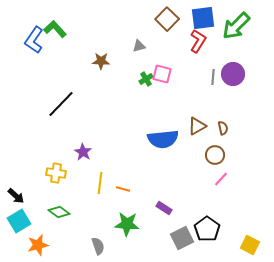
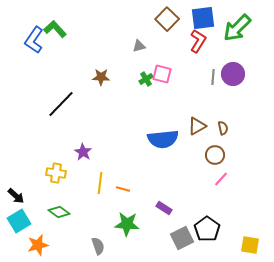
green arrow: moved 1 px right, 2 px down
brown star: moved 16 px down
yellow square: rotated 18 degrees counterclockwise
